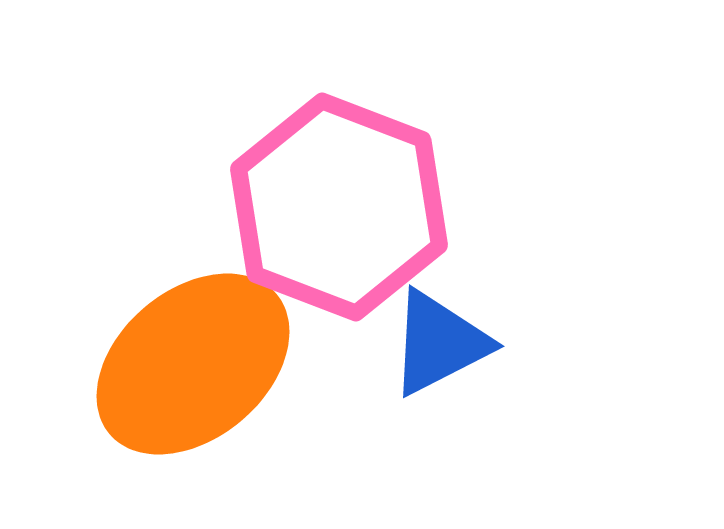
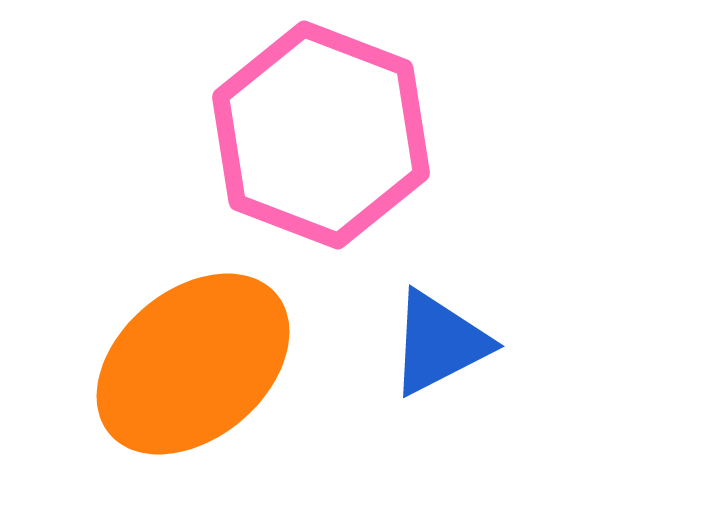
pink hexagon: moved 18 px left, 72 px up
